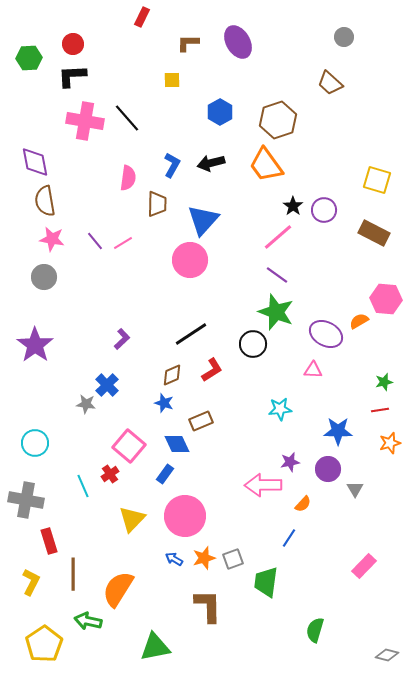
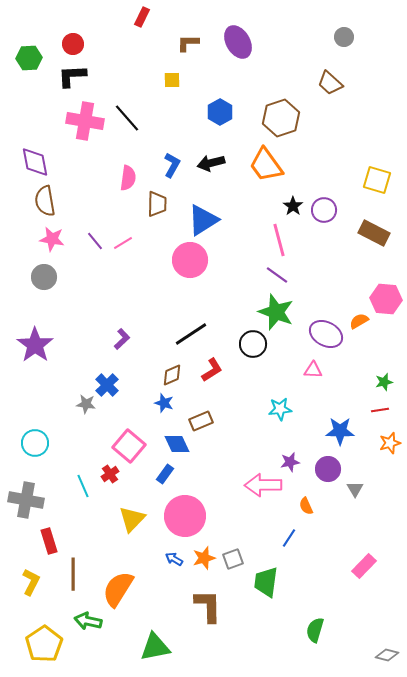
brown hexagon at (278, 120): moved 3 px right, 2 px up
blue triangle at (203, 220): rotated 16 degrees clockwise
pink line at (278, 237): moved 1 px right, 3 px down; rotated 64 degrees counterclockwise
blue star at (338, 431): moved 2 px right
orange semicircle at (303, 504): moved 3 px right, 2 px down; rotated 114 degrees clockwise
